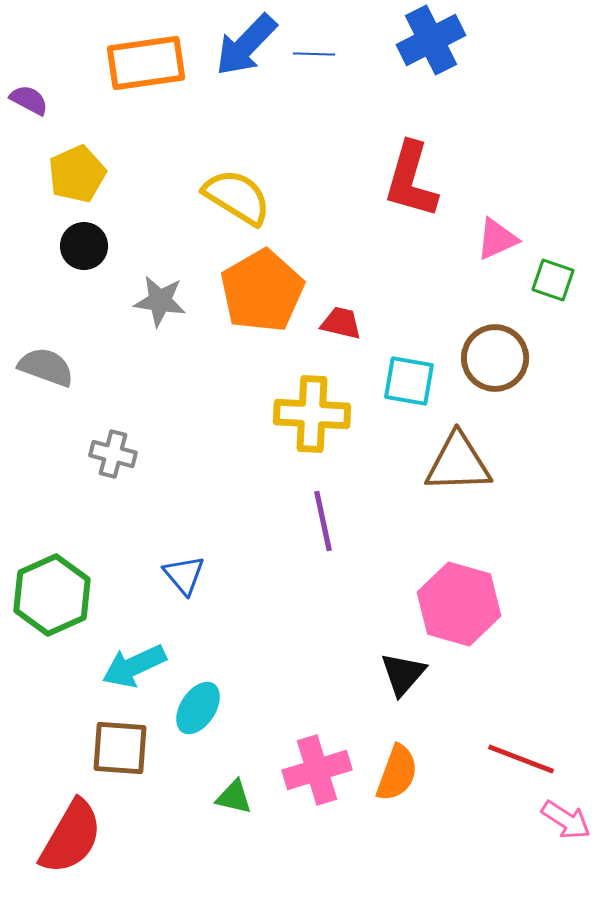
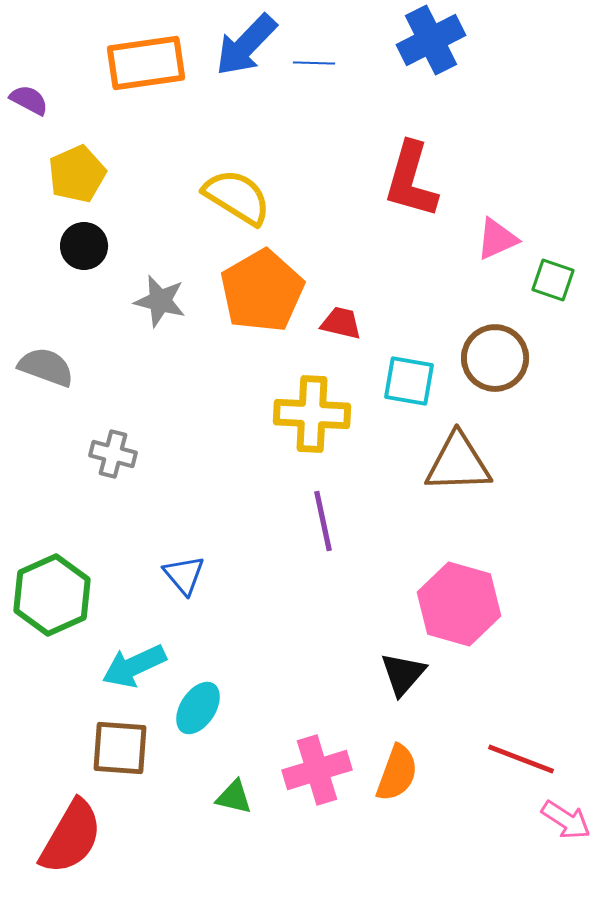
blue line: moved 9 px down
gray star: rotated 6 degrees clockwise
